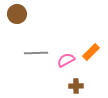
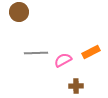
brown circle: moved 2 px right, 2 px up
orange rectangle: rotated 18 degrees clockwise
pink semicircle: moved 3 px left
